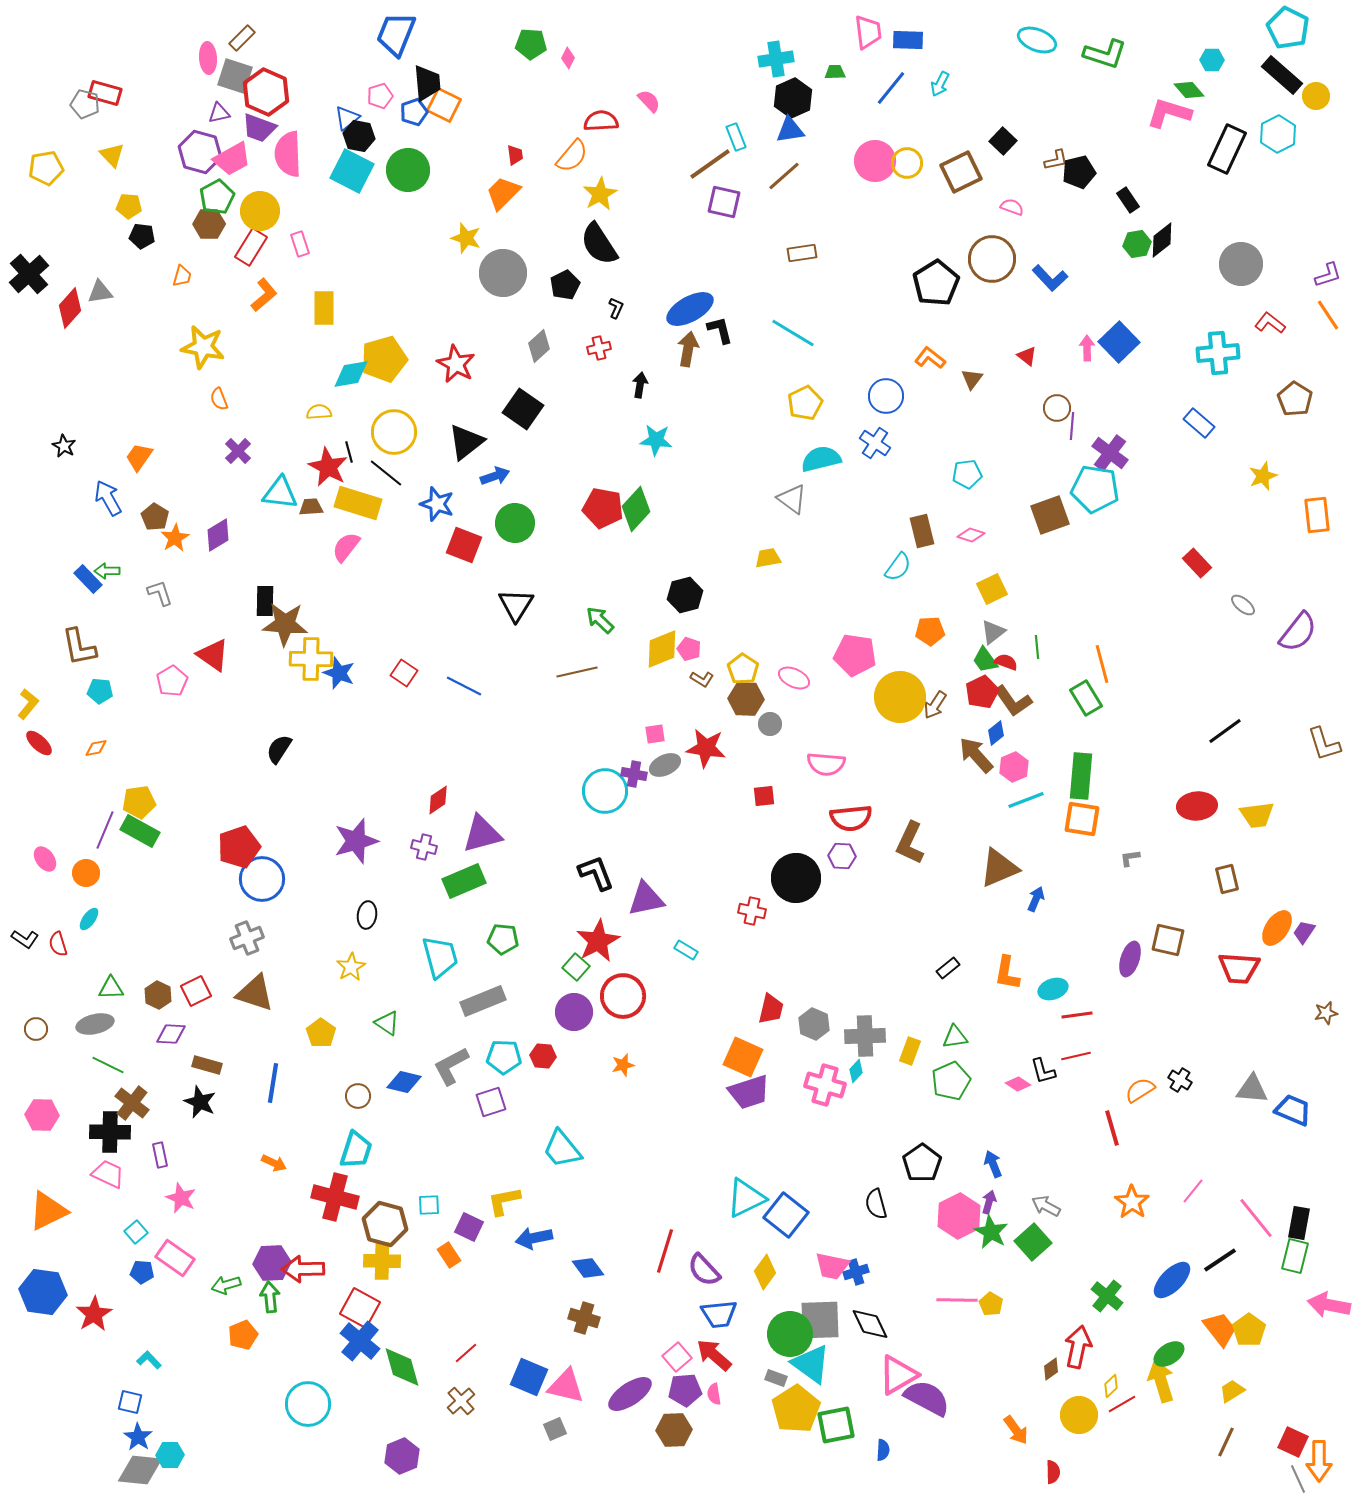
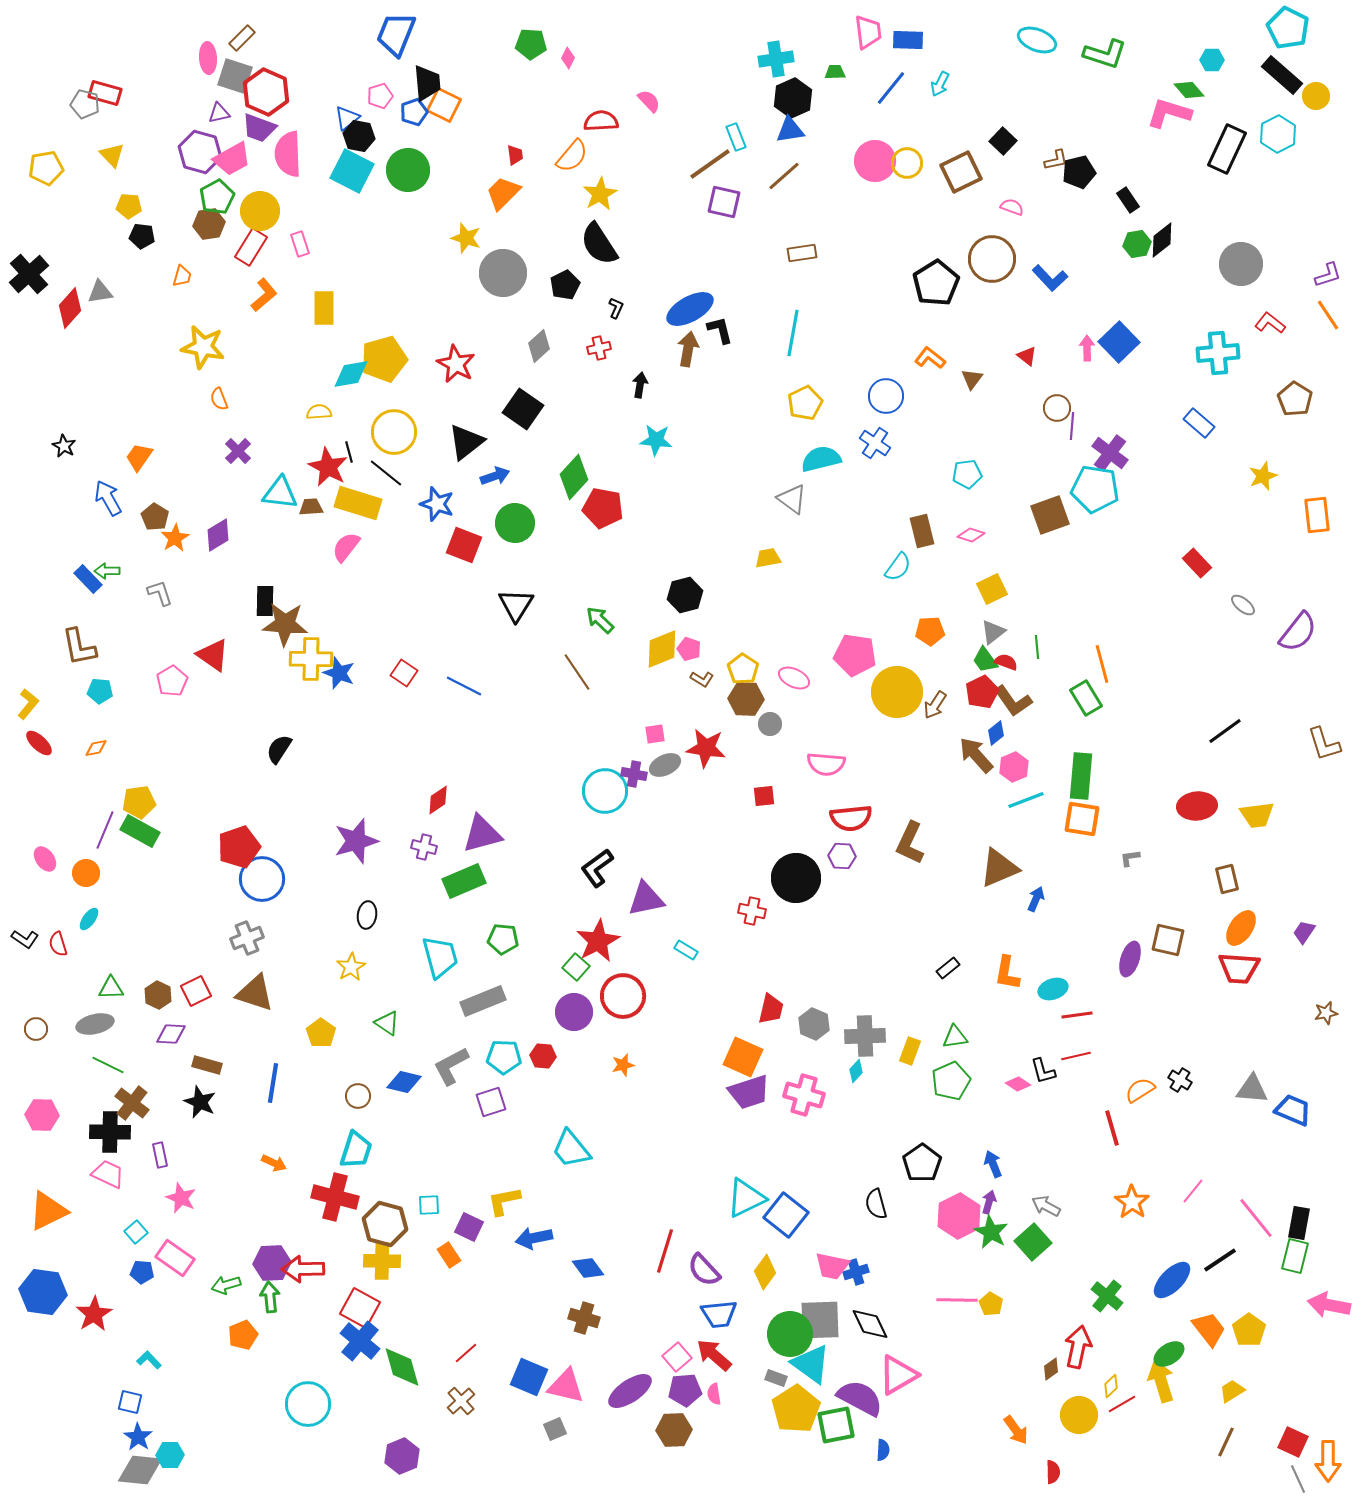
brown hexagon at (209, 224): rotated 8 degrees counterclockwise
cyan line at (793, 333): rotated 69 degrees clockwise
green diamond at (636, 509): moved 62 px left, 32 px up
brown line at (577, 672): rotated 69 degrees clockwise
yellow circle at (900, 697): moved 3 px left, 5 px up
black L-shape at (596, 873): moved 1 px right, 5 px up; rotated 105 degrees counterclockwise
orange ellipse at (1277, 928): moved 36 px left
pink cross at (825, 1085): moved 21 px left, 10 px down
cyan trapezoid at (562, 1149): moved 9 px right
orange trapezoid at (1220, 1329): moved 11 px left
purple ellipse at (630, 1394): moved 3 px up
purple semicircle at (927, 1398): moved 67 px left
orange arrow at (1319, 1461): moved 9 px right
